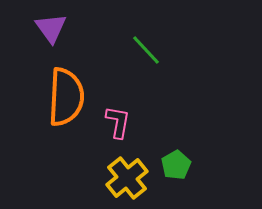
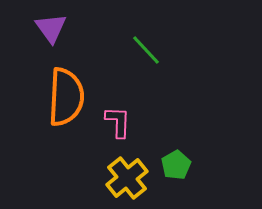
pink L-shape: rotated 8 degrees counterclockwise
